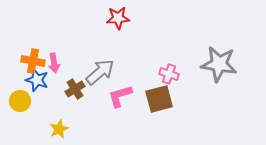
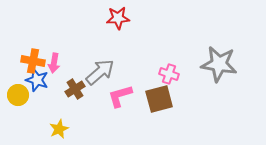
pink arrow: rotated 18 degrees clockwise
yellow circle: moved 2 px left, 6 px up
